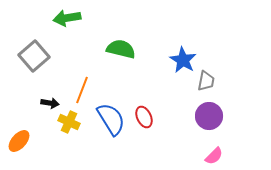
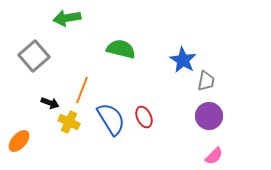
black arrow: rotated 12 degrees clockwise
